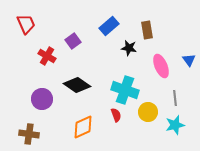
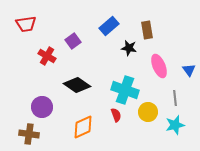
red trapezoid: rotated 105 degrees clockwise
blue triangle: moved 10 px down
pink ellipse: moved 2 px left
purple circle: moved 8 px down
